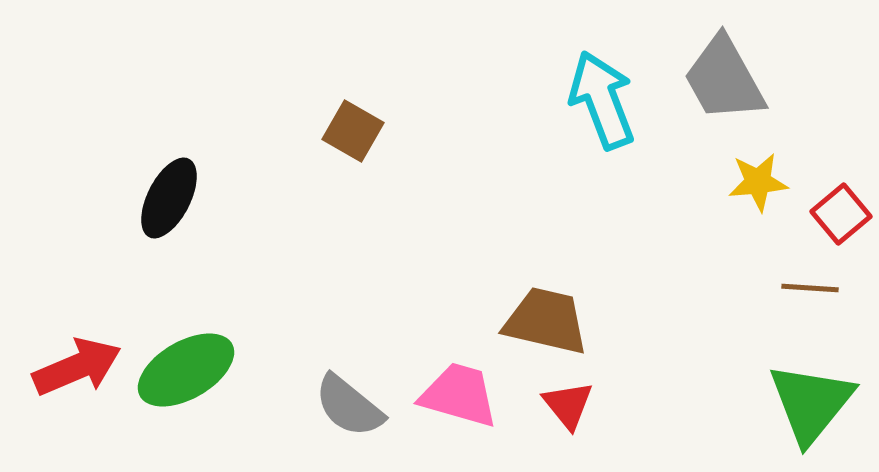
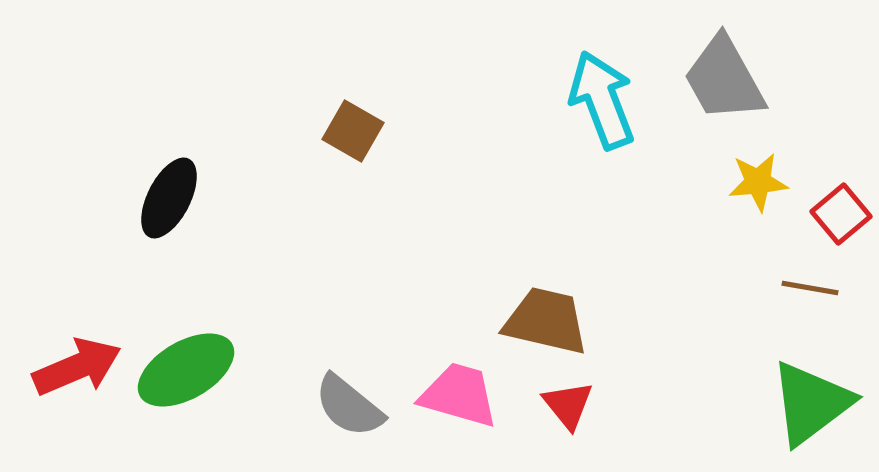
brown line: rotated 6 degrees clockwise
green triangle: rotated 14 degrees clockwise
